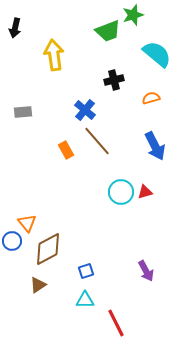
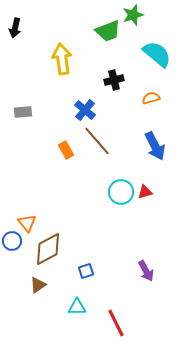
yellow arrow: moved 8 px right, 4 px down
cyan triangle: moved 8 px left, 7 px down
